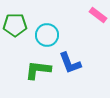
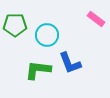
pink rectangle: moved 2 px left, 4 px down
